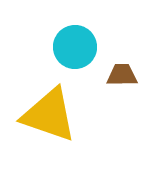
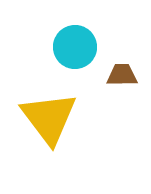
yellow triangle: moved 3 px down; rotated 34 degrees clockwise
